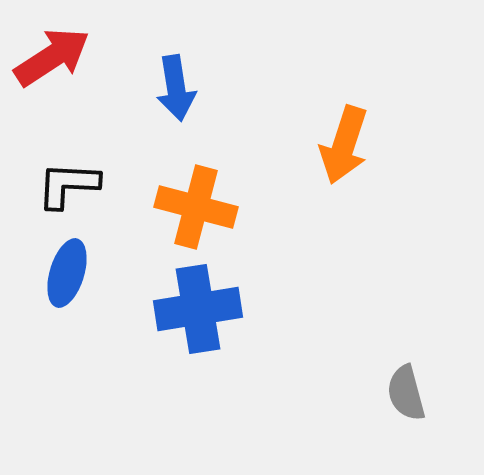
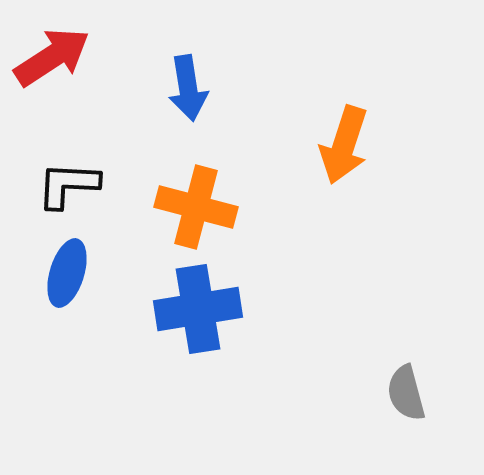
blue arrow: moved 12 px right
